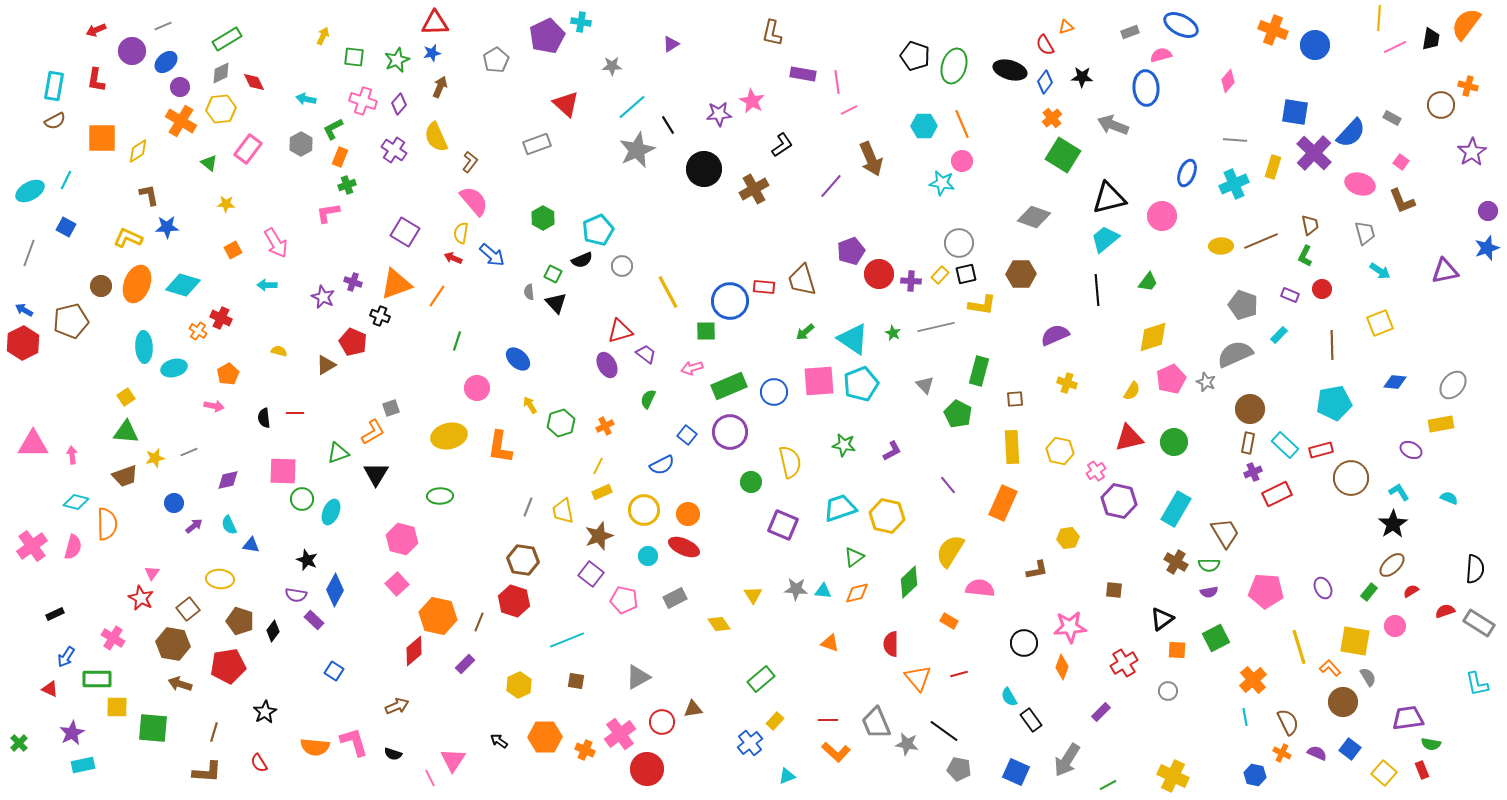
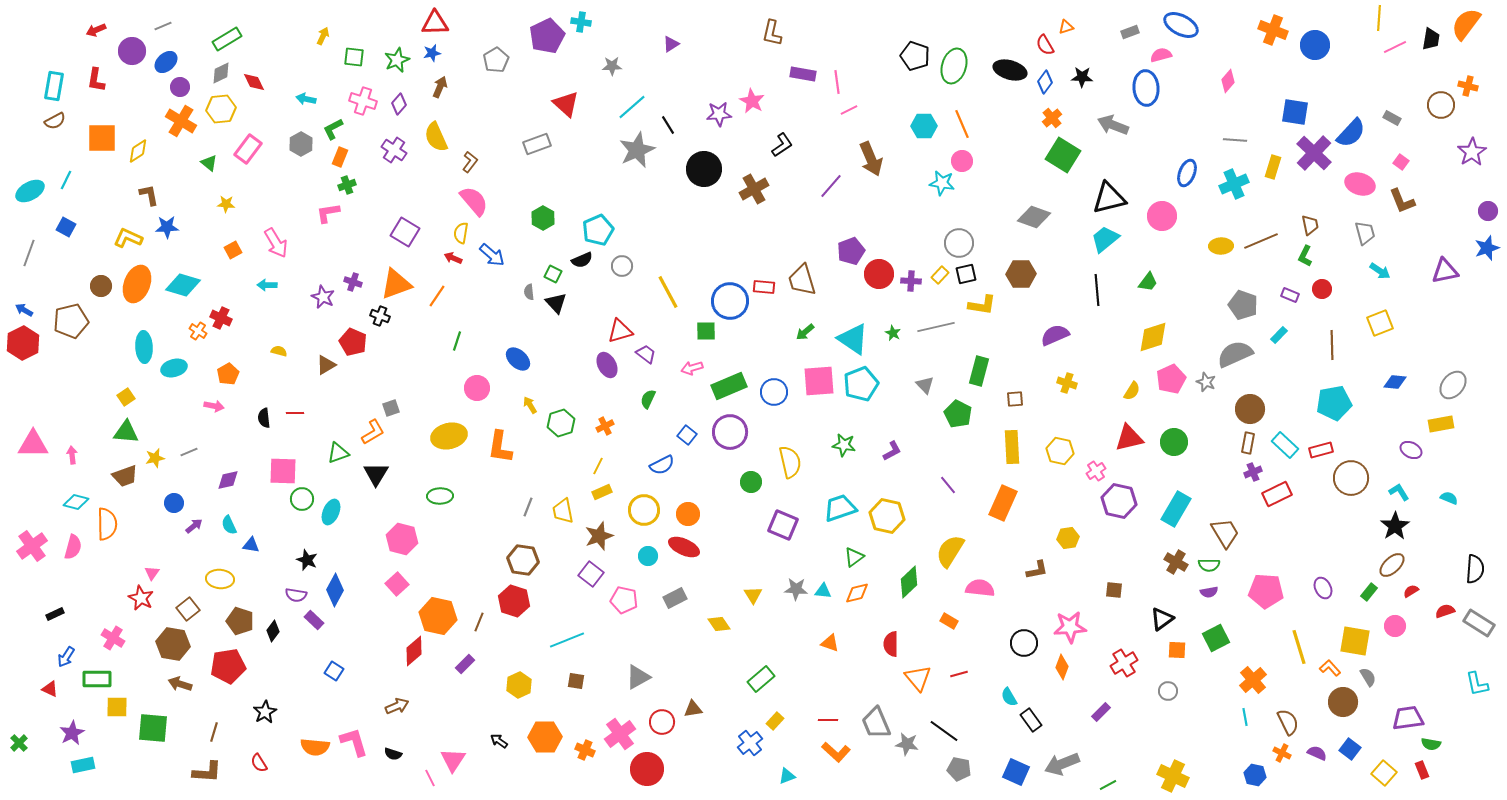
black star at (1393, 524): moved 2 px right, 2 px down
gray arrow at (1067, 760): moved 5 px left, 4 px down; rotated 36 degrees clockwise
